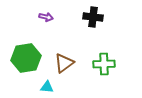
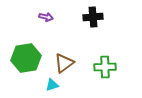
black cross: rotated 12 degrees counterclockwise
green cross: moved 1 px right, 3 px down
cyan triangle: moved 5 px right, 2 px up; rotated 24 degrees counterclockwise
